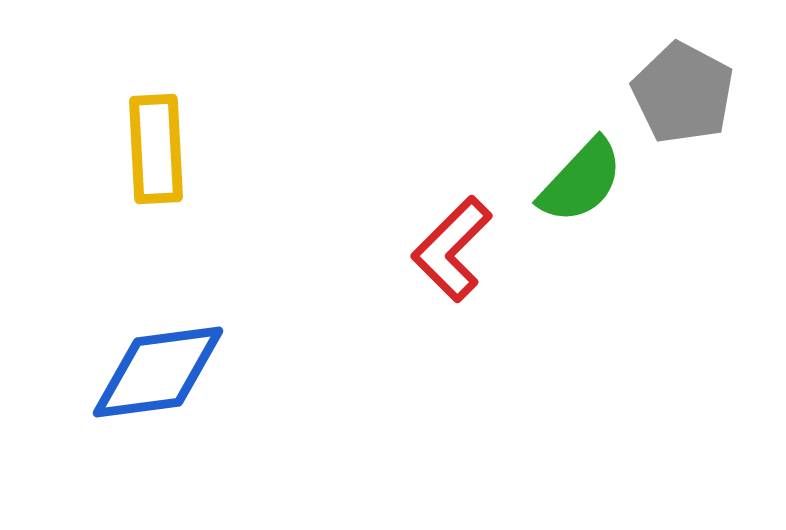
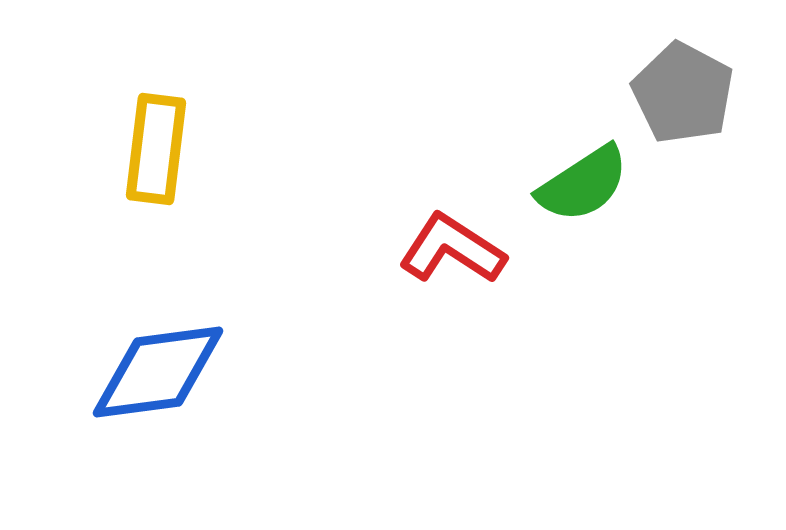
yellow rectangle: rotated 10 degrees clockwise
green semicircle: moved 2 px right, 3 px down; rotated 14 degrees clockwise
red L-shape: rotated 78 degrees clockwise
